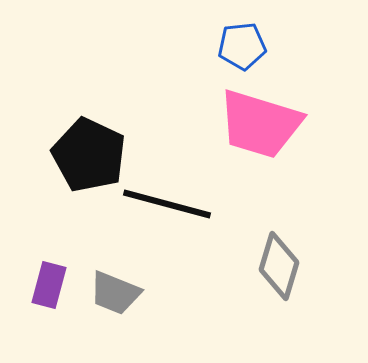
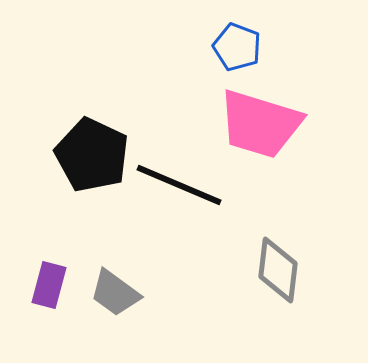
blue pentagon: moved 5 px left, 1 px down; rotated 27 degrees clockwise
black pentagon: moved 3 px right
black line: moved 12 px right, 19 px up; rotated 8 degrees clockwise
gray diamond: moved 1 px left, 4 px down; rotated 10 degrees counterclockwise
gray trapezoid: rotated 14 degrees clockwise
